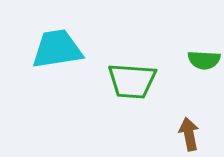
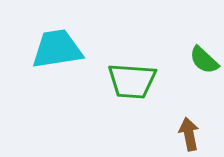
green semicircle: rotated 40 degrees clockwise
